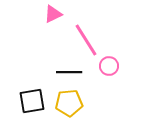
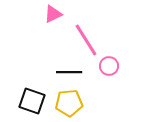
black square: rotated 28 degrees clockwise
